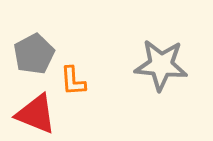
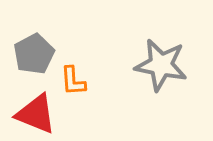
gray star: rotated 6 degrees clockwise
